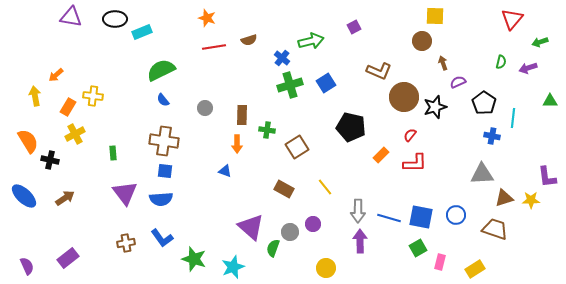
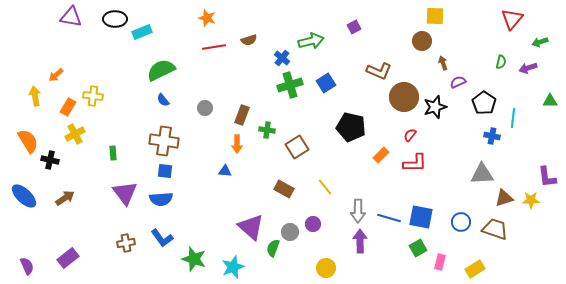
brown rectangle at (242, 115): rotated 18 degrees clockwise
blue triangle at (225, 171): rotated 16 degrees counterclockwise
blue circle at (456, 215): moved 5 px right, 7 px down
